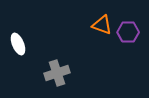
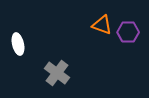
white ellipse: rotated 10 degrees clockwise
gray cross: rotated 35 degrees counterclockwise
